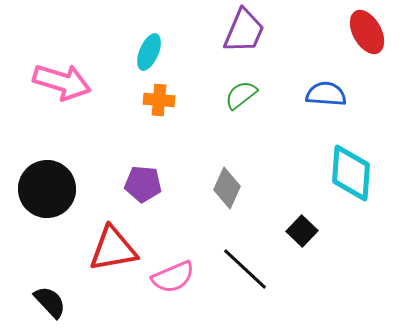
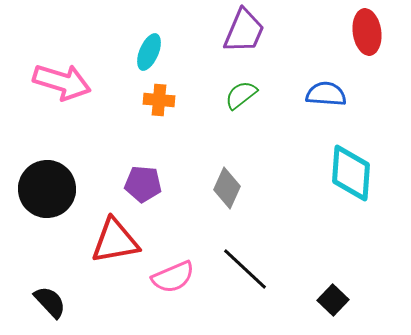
red ellipse: rotated 21 degrees clockwise
black square: moved 31 px right, 69 px down
red triangle: moved 2 px right, 8 px up
